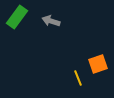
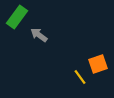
gray arrow: moved 12 px left, 14 px down; rotated 18 degrees clockwise
yellow line: moved 2 px right, 1 px up; rotated 14 degrees counterclockwise
